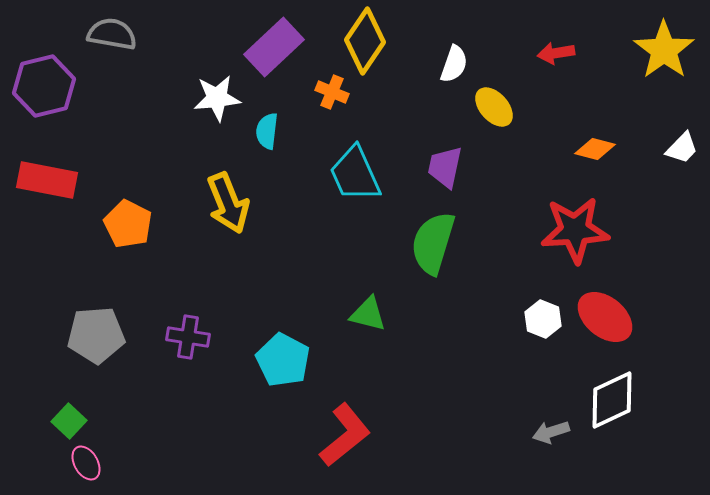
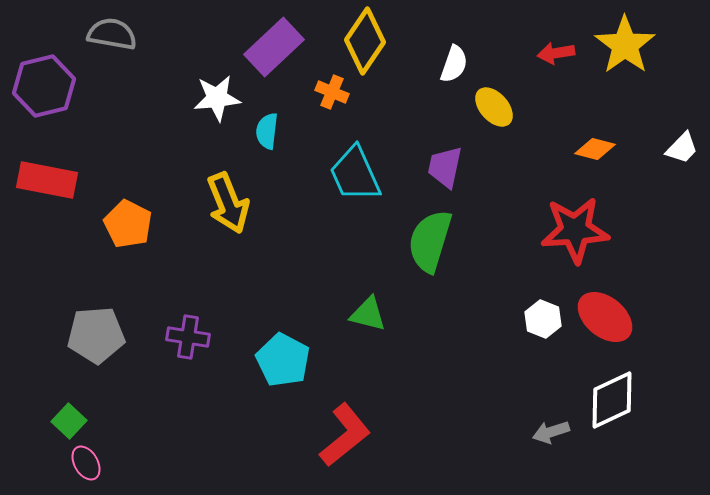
yellow star: moved 39 px left, 5 px up
green semicircle: moved 3 px left, 2 px up
